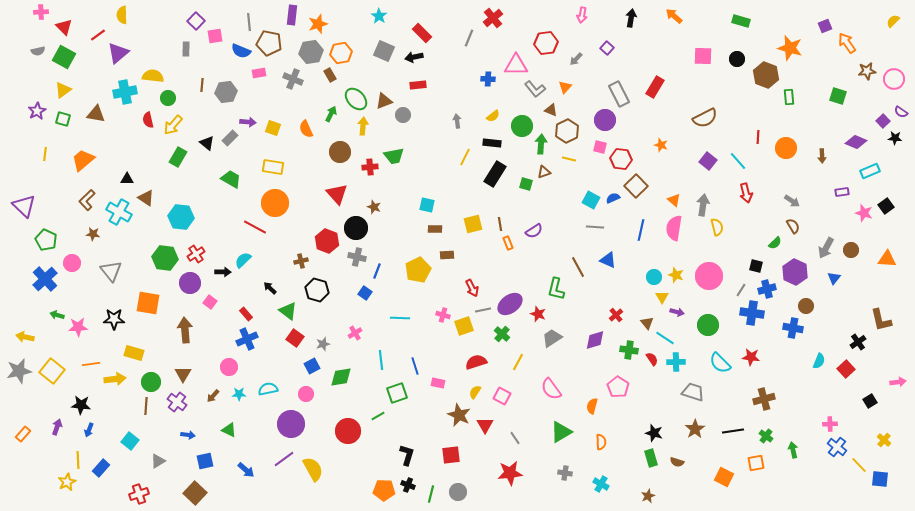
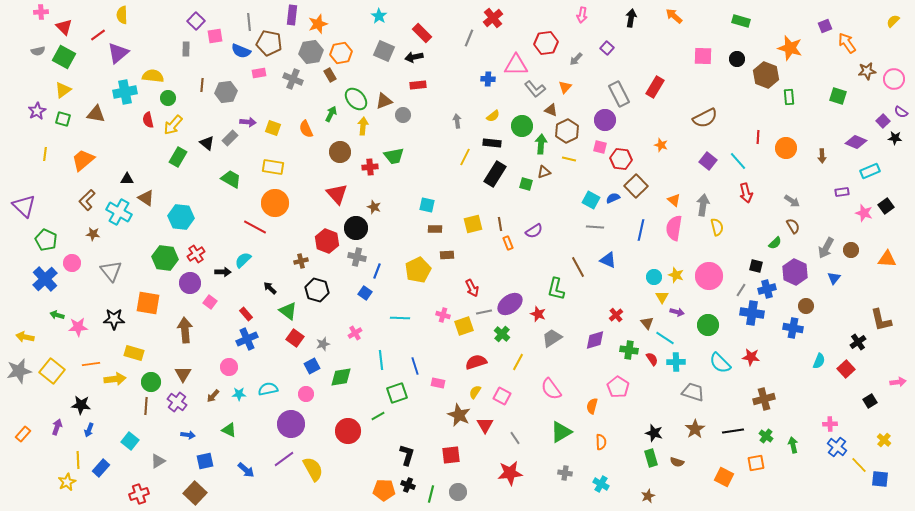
gray line at (483, 310): moved 1 px right, 2 px down
green arrow at (793, 450): moved 5 px up
